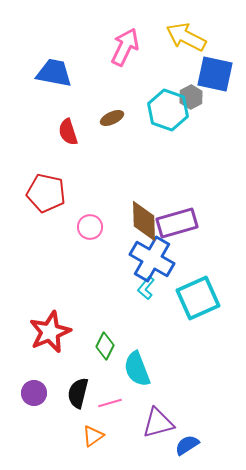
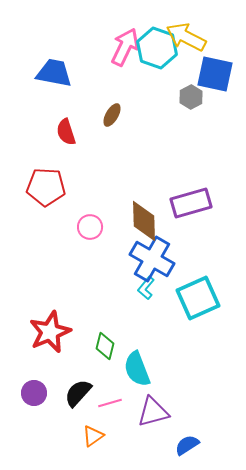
cyan hexagon: moved 11 px left, 62 px up
brown ellipse: moved 3 px up; rotated 35 degrees counterclockwise
red semicircle: moved 2 px left
red pentagon: moved 6 px up; rotated 9 degrees counterclockwise
purple rectangle: moved 14 px right, 20 px up
green diamond: rotated 12 degrees counterclockwise
black semicircle: rotated 28 degrees clockwise
purple triangle: moved 5 px left, 11 px up
